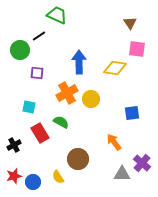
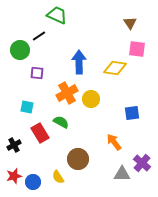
cyan square: moved 2 px left
